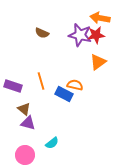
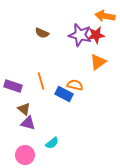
orange arrow: moved 5 px right, 2 px up
